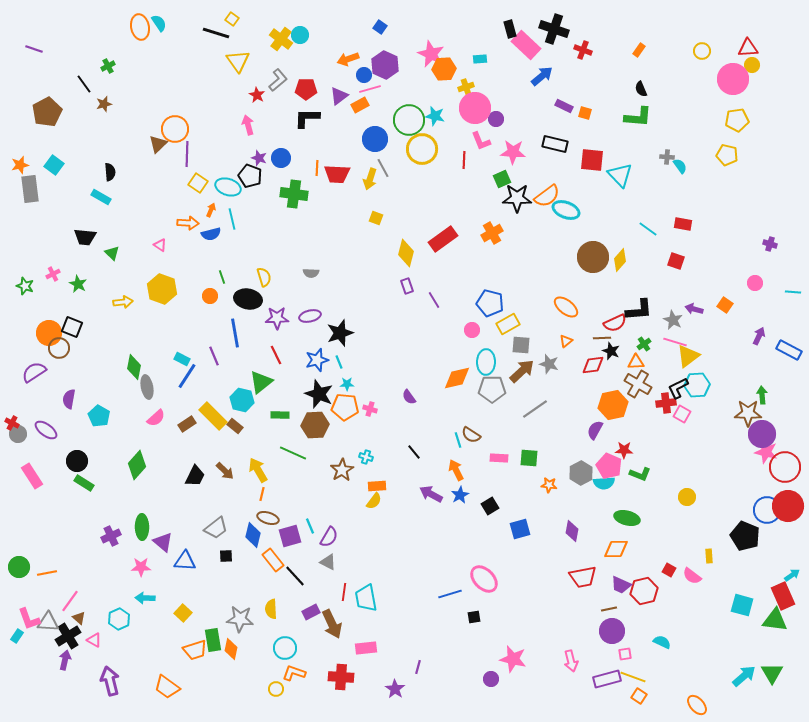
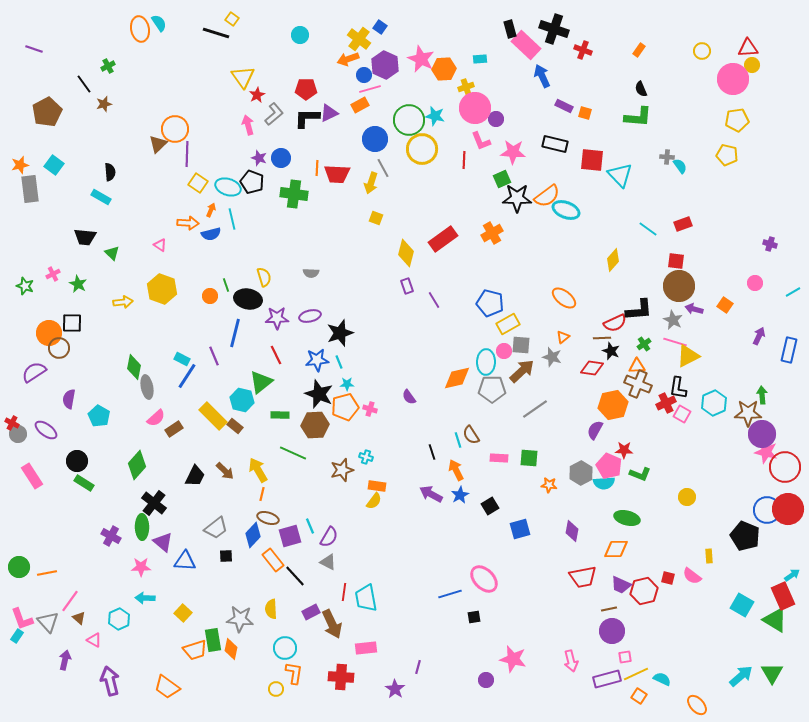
orange ellipse at (140, 27): moved 2 px down
yellow cross at (281, 39): moved 78 px right
pink star at (431, 54): moved 10 px left, 5 px down
yellow triangle at (238, 61): moved 5 px right, 16 px down
blue arrow at (542, 76): rotated 75 degrees counterclockwise
gray L-shape at (278, 80): moved 4 px left, 34 px down
red star at (257, 95): rotated 14 degrees clockwise
purple triangle at (339, 96): moved 10 px left, 17 px down; rotated 12 degrees clockwise
black pentagon at (250, 176): moved 2 px right, 6 px down
yellow arrow at (370, 179): moved 1 px right, 4 px down
red rectangle at (683, 224): rotated 30 degrees counterclockwise
brown circle at (593, 257): moved 86 px right, 29 px down
yellow diamond at (620, 260): moved 7 px left
red square at (676, 261): rotated 12 degrees counterclockwise
green line at (222, 277): moved 4 px right, 8 px down
cyan line at (793, 292): rotated 35 degrees counterclockwise
orange ellipse at (566, 307): moved 2 px left, 9 px up
black square at (72, 327): moved 4 px up; rotated 20 degrees counterclockwise
pink circle at (472, 330): moved 32 px right, 21 px down
blue line at (235, 333): rotated 24 degrees clockwise
orange triangle at (566, 341): moved 3 px left, 4 px up
blue rectangle at (789, 350): rotated 75 degrees clockwise
yellow triangle at (688, 356): rotated 10 degrees clockwise
blue star at (317, 360): rotated 10 degrees clockwise
orange triangle at (636, 362): moved 1 px right, 4 px down
gray star at (549, 364): moved 3 px right, 7 px up
red diamond at (593, 365): moved 1 px left, 3 px down; rotated 15 degrees clockwise
brown cross at (638, 384): rotated 8 degrees counterclockwise
cyan hexagon at (697, 385): moved 17 px right, 18 px down; rotated 20 degrees counterclockwise
black L-shape at (678, 388): rotated 55 degrees counterclockwise
red cross at (666, 403): rotated 18 degrees counterclockwise
orange pentagon at (345, 407): rotated 20 degrees counterclockwise
brown rectangle at (187, 424): moved 13 px left, 5 px down
brown semicircle at (471, 435): rotated 24 degrees clockwise
black line at (414, 452): moved 18 px right; rotated 21 degrees clockwise
brown star at (342, 470): rotated 15 degrees clockwise
orange rectangle at (377, 486): rotated 12 degrees clockwise
red circle at (788, 506): moved 3 px down
blue diamond at (253, 535): rotated 30 degrees clockwise
purple cross at (111, 536): rotated 36 degrees counterclockwise
red square at (669, 570): moved 1 px left, 8 px down; rotated 16 degrees counterclockwise
cyan square at (742, 605): rotated 15 degrees clockwise
pink L-shape at (29, 619): moved 7 px left
green triangle at (775, 620): rotated 24 degrees clockwise
gray triangle at (48, 622): rotated 45 degrees clockwise
black cross at (68, 636): moved 86 px right, 133 px up; rotated 20 degrees counterclockwise
cyan semicircle at (662, 642): moved 37 px down
pink square at (625, 654): moved 3 px down
orange L-shape at (294, 673): rotated 80 degrees clockwise
cyan arrow at (744, 676): moved 3 px left
yellow line at (633, 677): moved 3 px right, 3 px up; rotated 45 degrees counterclockwise
purple circle at (491, 679): moved 5 px left, 1 px down
